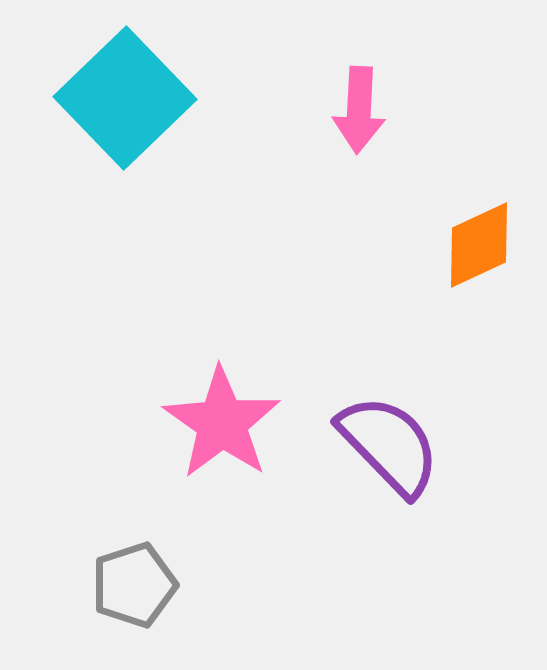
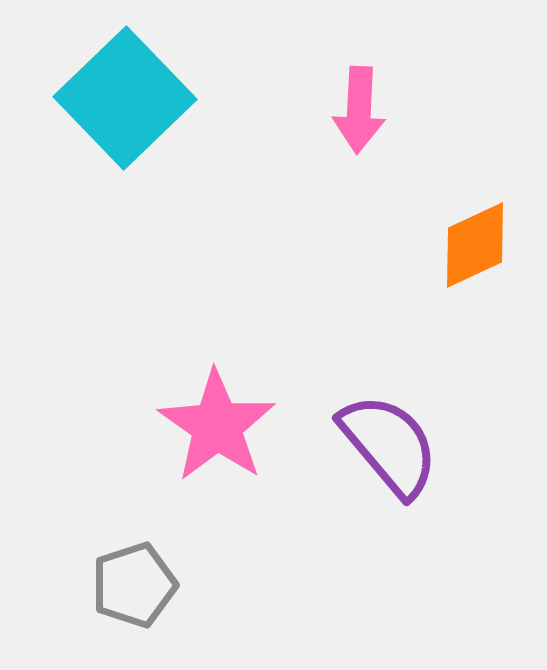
orange diamond: moved 4 px left
pink star: moved 5 px left, 3 px down
purple semicircle: rotated 4 degrees clockwise
